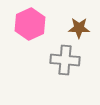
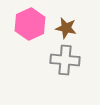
brown star: moved 13 px left; rotated 10 degrees clockwise
